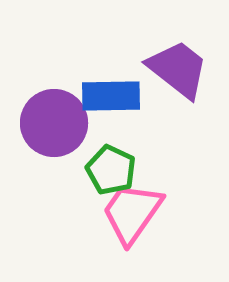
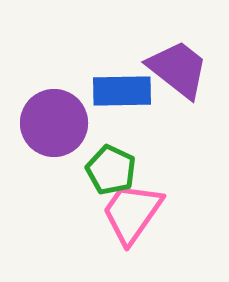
blue rectangle: moved 11 px right, 5 px up
